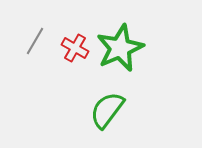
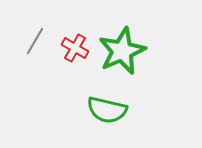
green star: moved 2 px right, 3 px down
green semicircle: rotated 114 degrees counterclockwise
